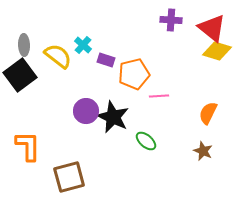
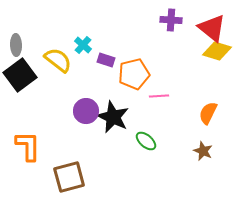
gray ellipse: moved 8 px left
yellow semicircle: moved 4 px down
